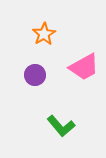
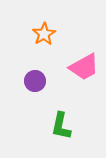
purple circle: moved 6 px down
green L-shape: rotated 52 degrees clockwise
